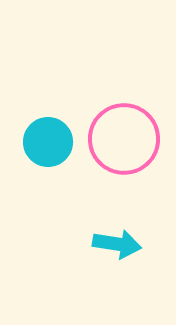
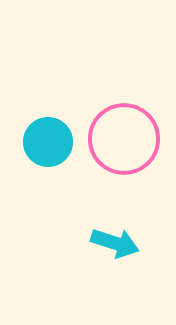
cyan arrow: moved 2 px left, 1 px up; rotated 9 degrees clockwise
